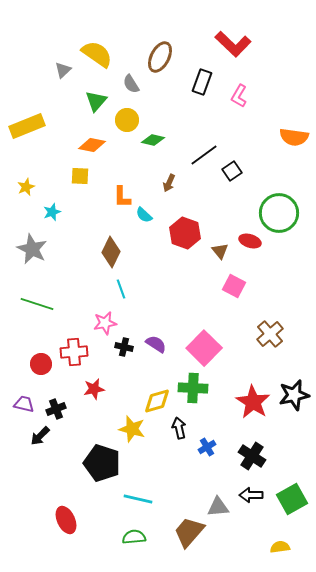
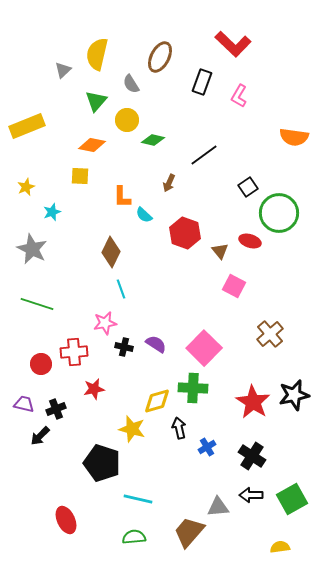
yellow semicircle at (97, 54): rotated 112 degrees counterclockwise
black square at (232, 171): moved 16 px right, 16 px down
